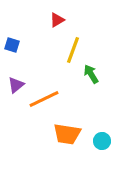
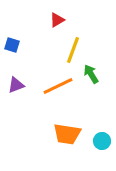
purple triangle: rotated 18 degrees clockwise
orange line: moved 14 px right, 13 px up
